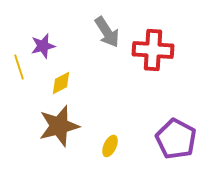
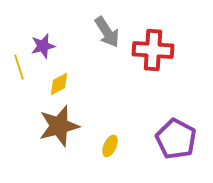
yellow diamond: moved 2 px left, 1 px down
